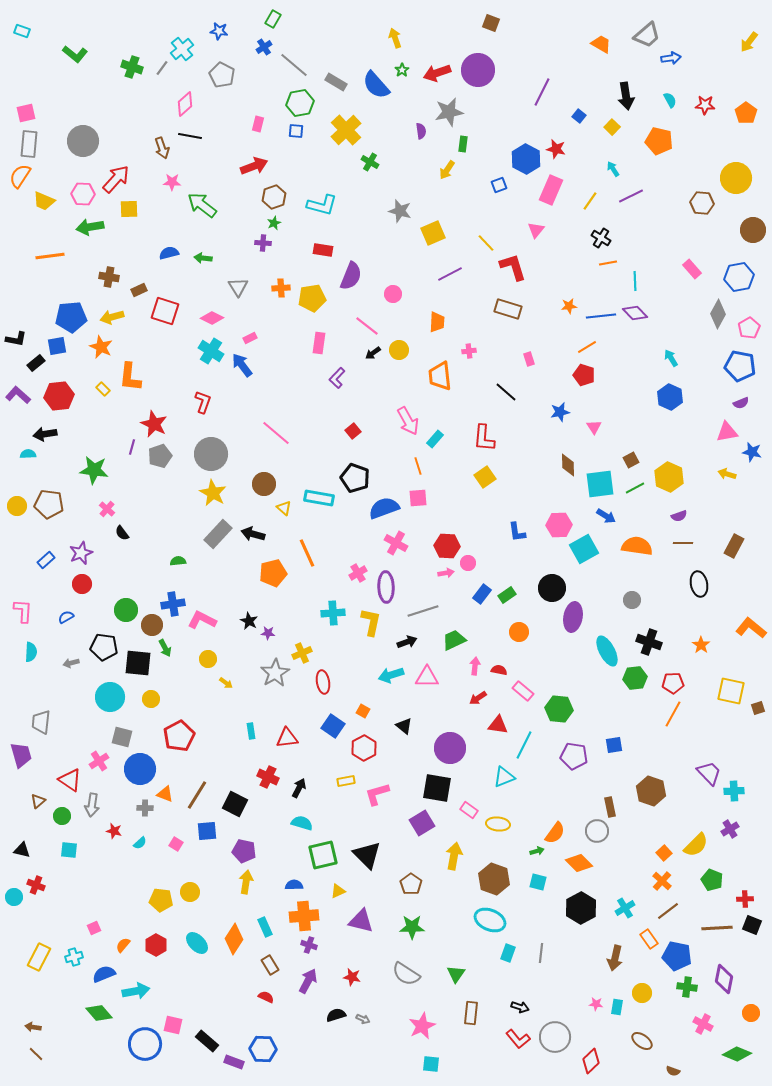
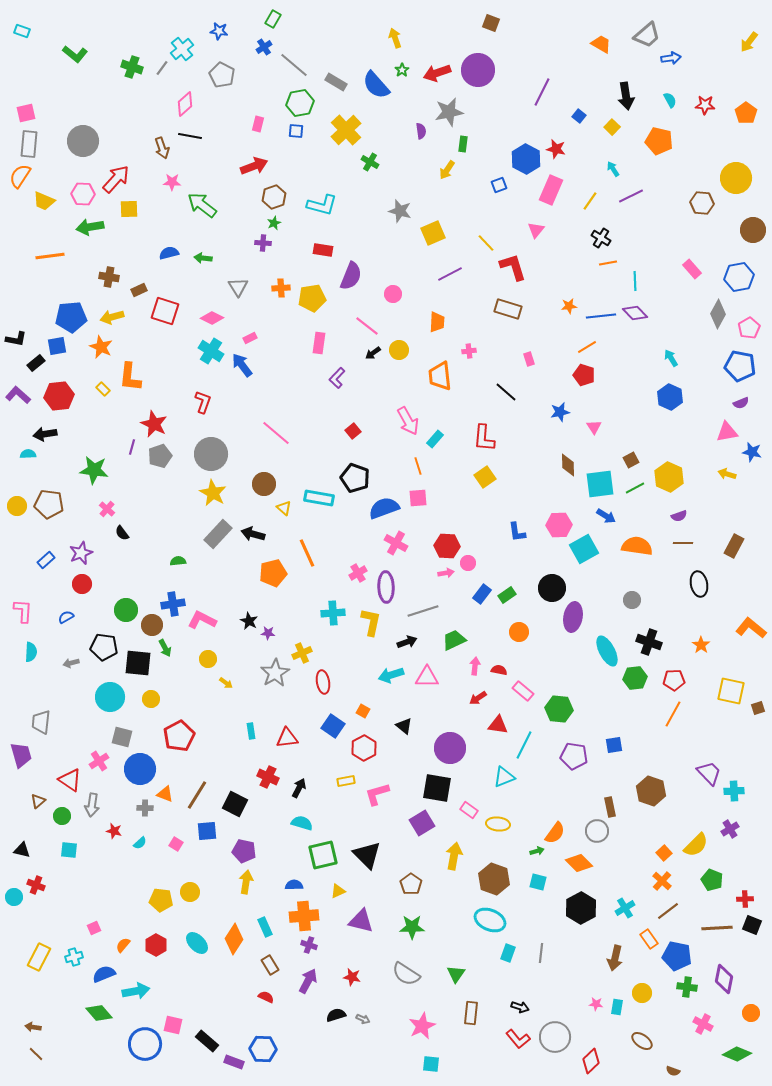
red pentagon at (673, 683): moved 1 px right, 3 px up
